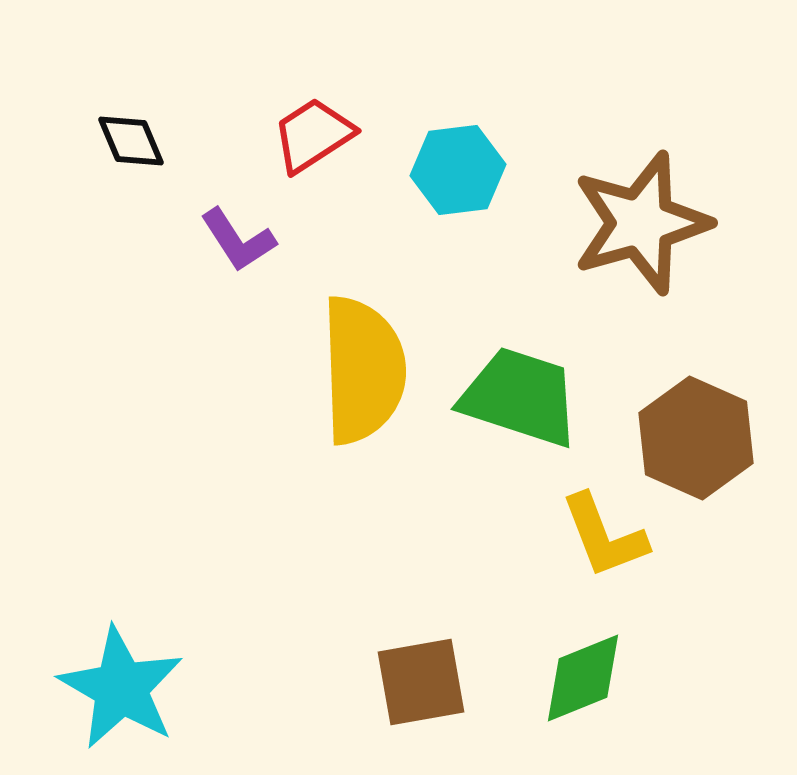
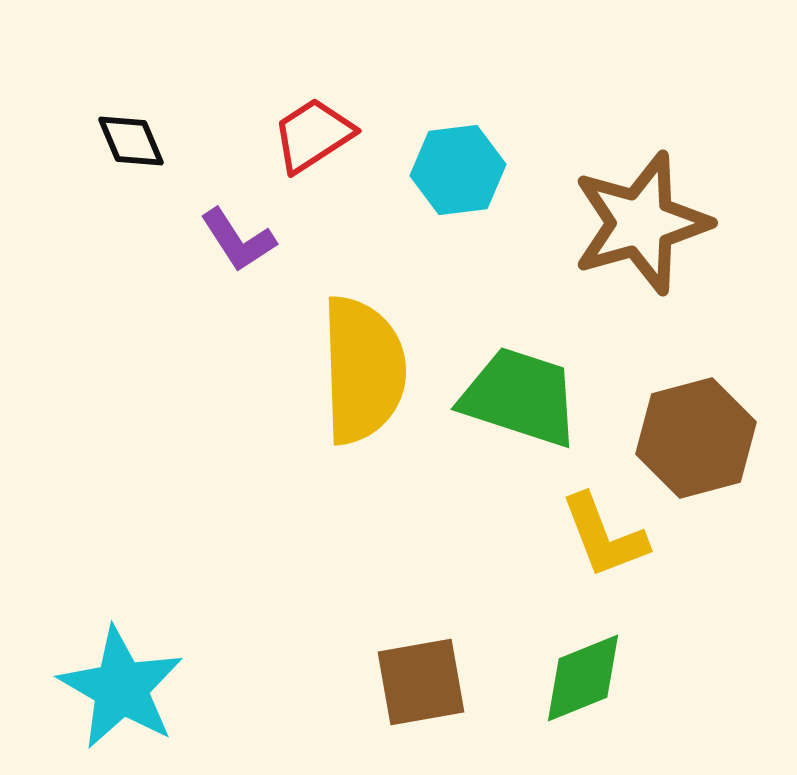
brown hexagon: rotated 21 degrees clockwise
